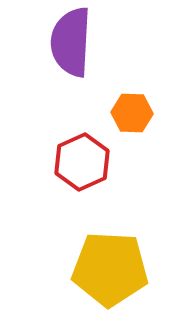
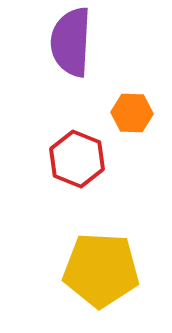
red hexagon: moved 5 px left, 3 px up; rotated 14 degrees counterclockwise
yellow pentagon: moved 9 px left, 1 px down
